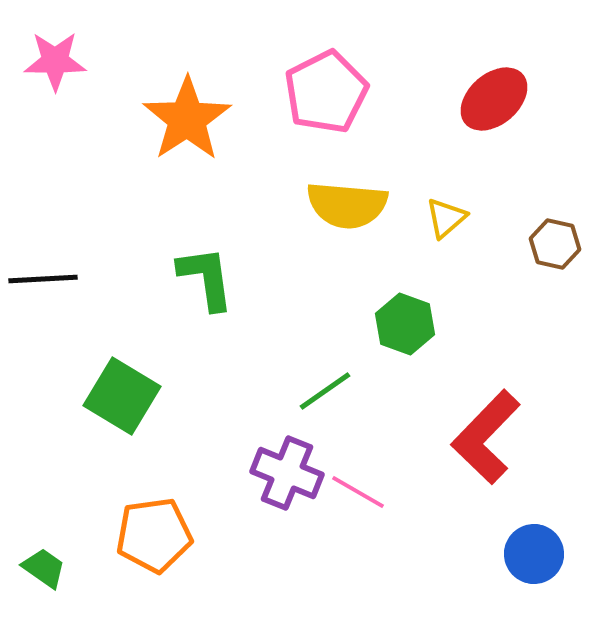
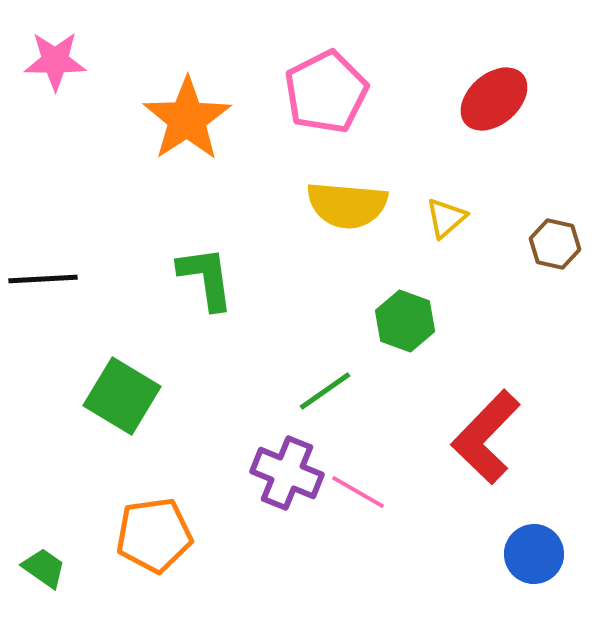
green hexagon: moved 3 px up
